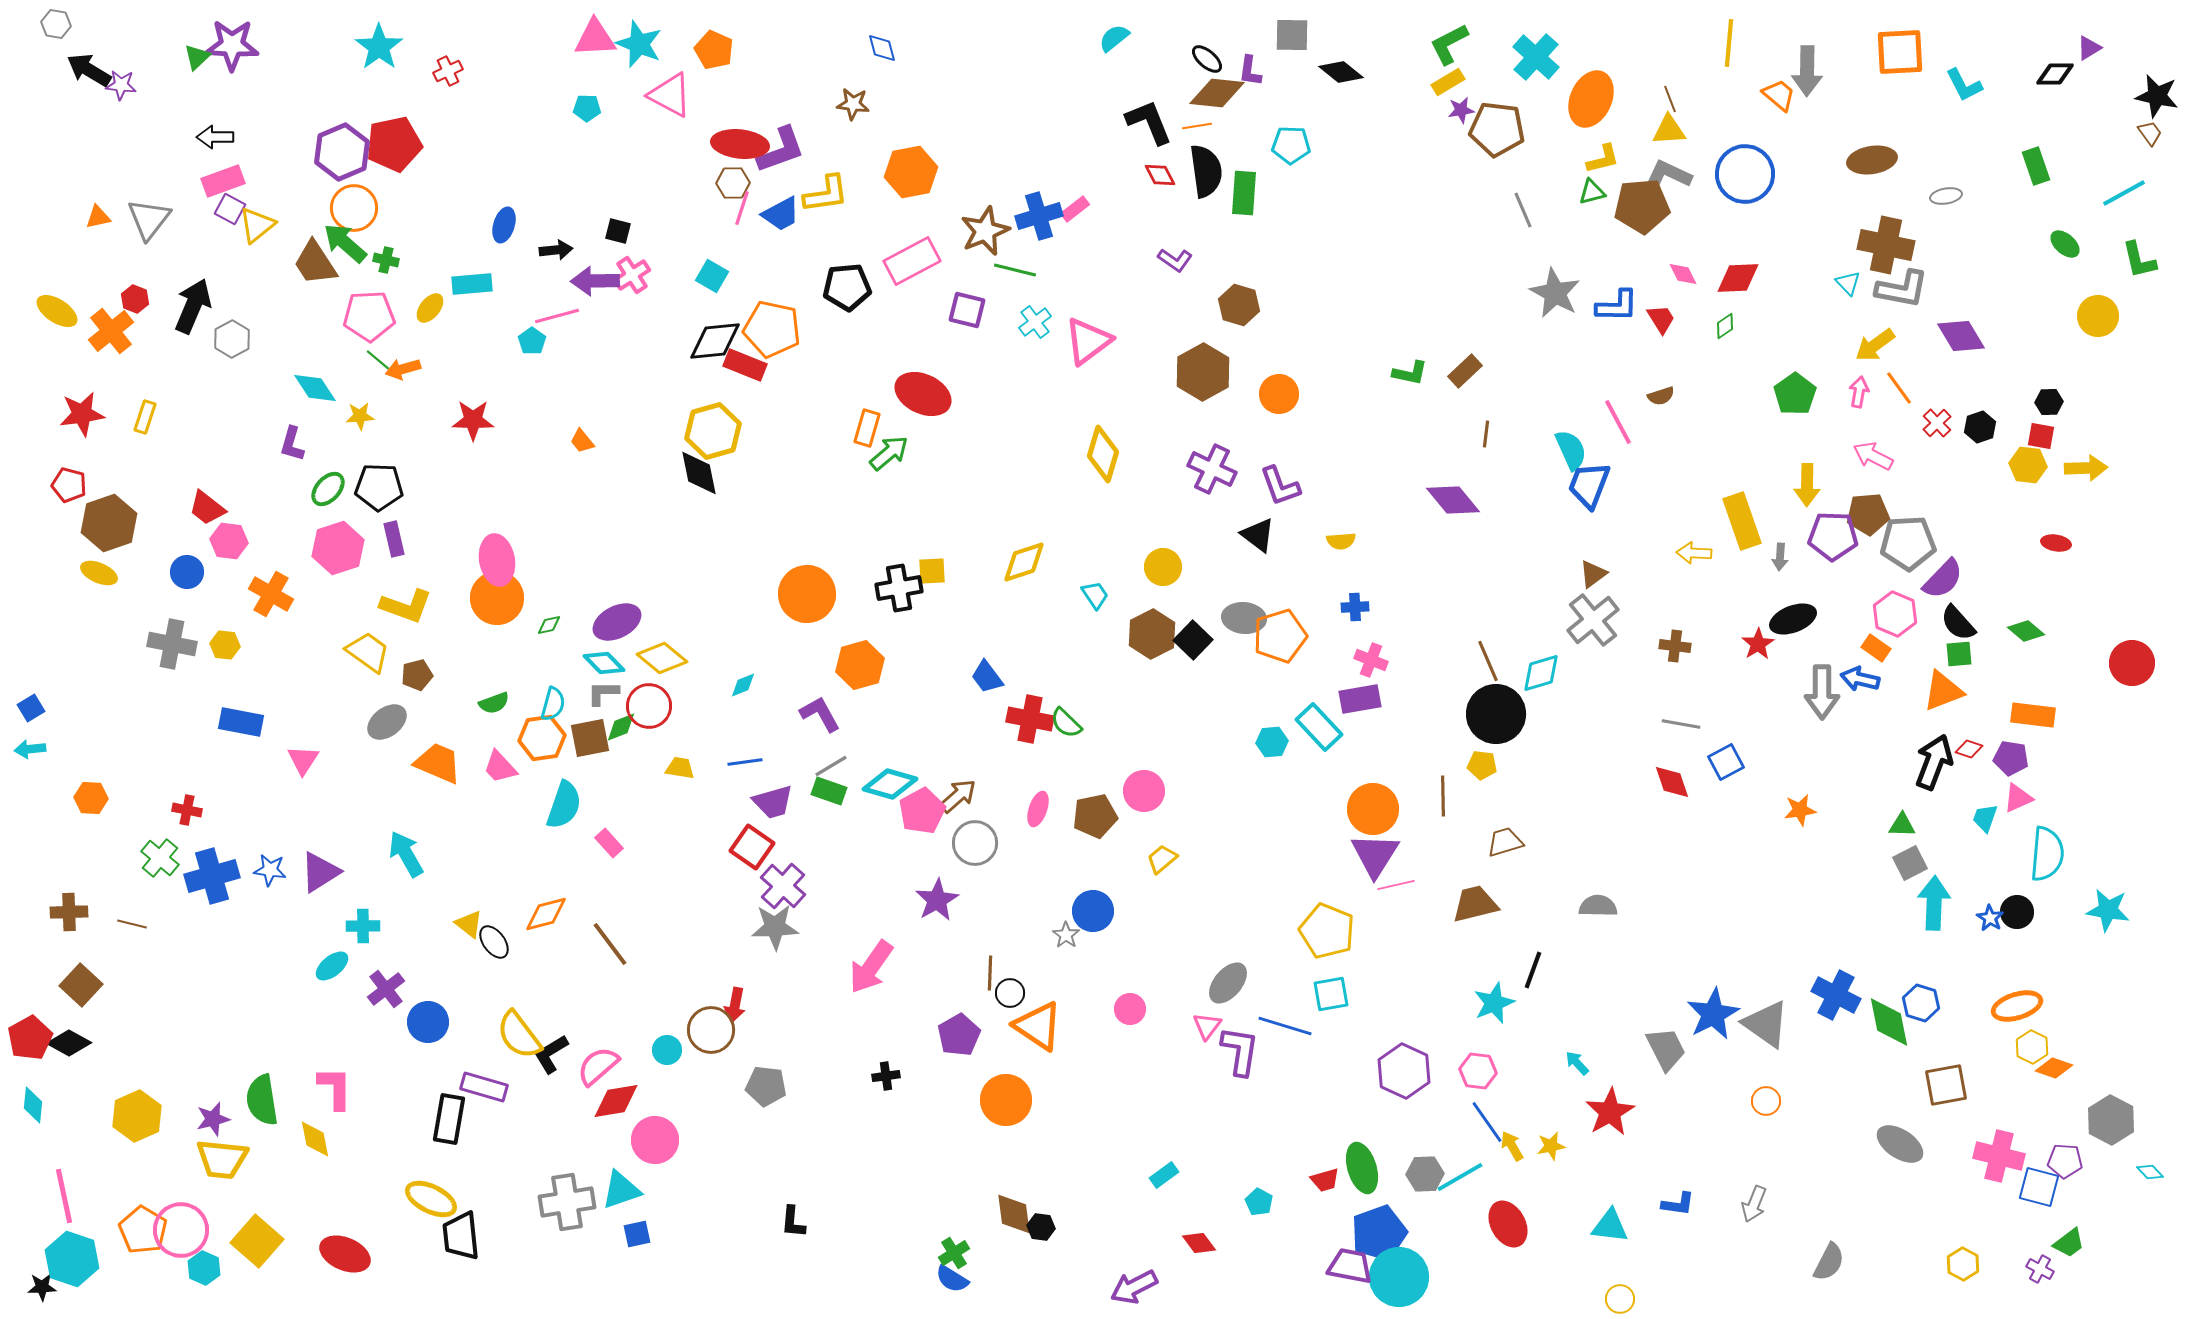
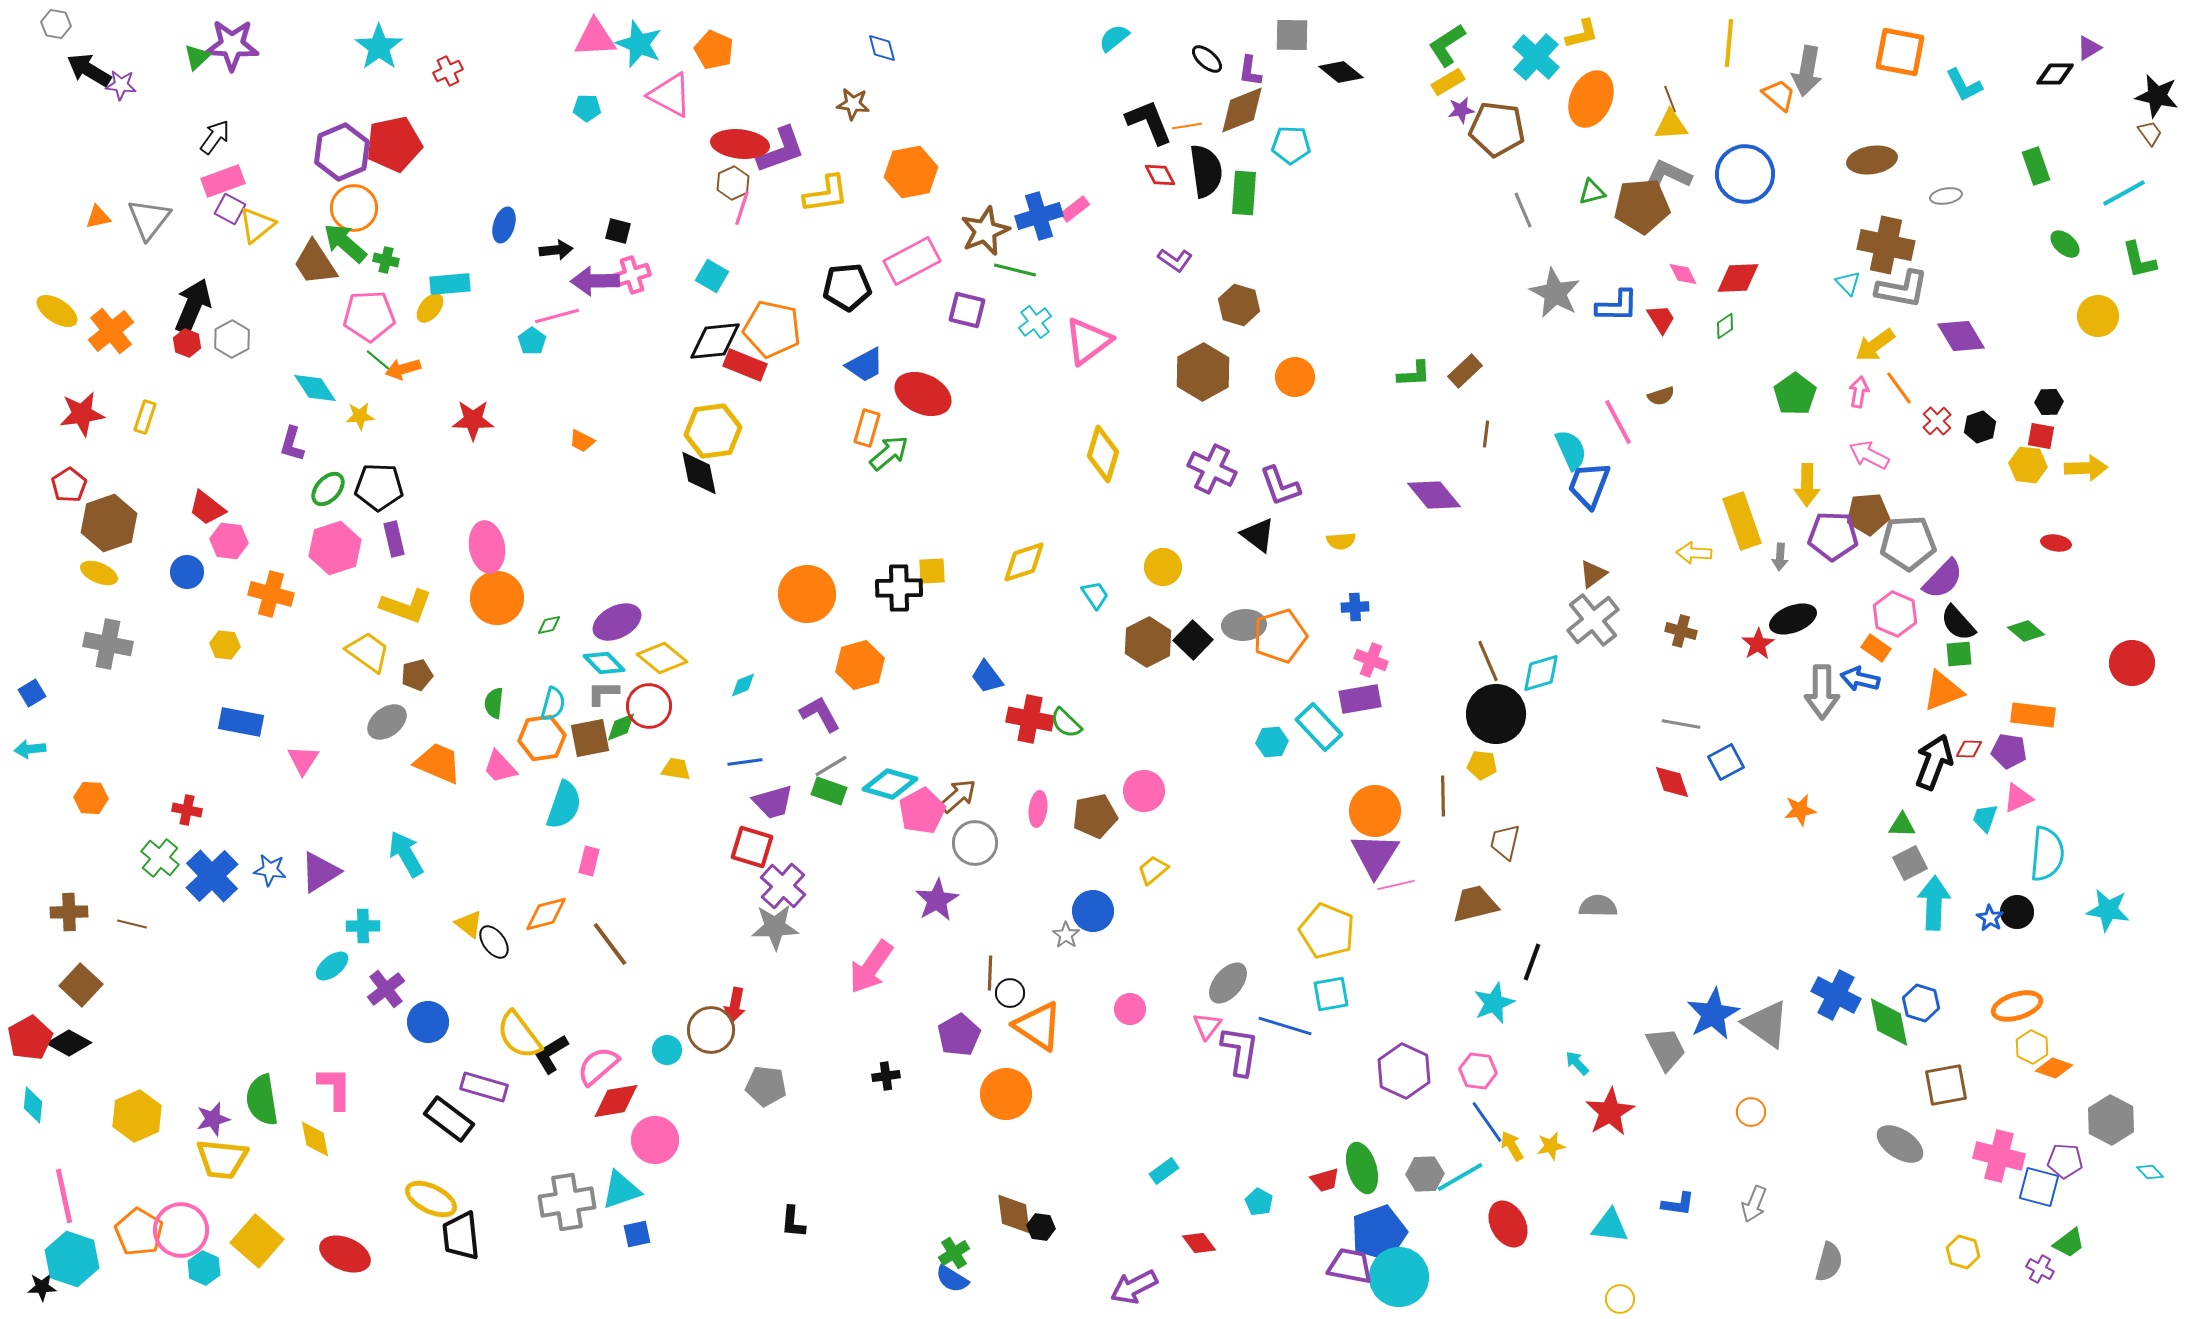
green L-shape at (1449, 44): moved 2 px left, 1 px down; rotated 6 degrees counterclockwise
orange square at (1900, 52): rotated 14 degrees clockwise
gray arrow at (1807, 71): rotated 9 degrees clockwise
brown diamond at (1217, 93): moved 25 px right, 17 px down; rotated 28 degrees counterclockwise
orange line at (1197, 126): moved 10 px left
yellow triangle at (1669, 130): moved 2 px right, 5 px up
black arrow at (215, 137): rotated 126 degrees clockwise
yellow L-shape at (1603, 159): moved 21 px left, 125 px up
brown hexagon at (733, 183): rotated 24 degrees counterclockwise
blue trapezoid at (781, 214): moved 84 px right, 151 px down
pink cross at (632, 275): rotated 15 degrees clockwise
cyan rectangle at (472, 284): moved 22 px left
red hexagon at (135, 299): moved 52 px right, 44 px down
green L-shape at (1410, 373): moved 4 px right, 1 px down; rotated 15 degrees counterclockwise
orange circle at (1279, 394): moved 16 px right, 17 px up
red cross at (1937, 423): moved 2 px up
yellow hexagon at (713, 431): rotated 8 degrees clockwise
orange trapezoid at (582, 441): rotated 24 degrees counterclockwise
pink arrow at (1873, 456): moved 4 px left, 1 px up
red pentagon at (69, 485): rotated 24 degrees clockwise
purple diamond at (1453, 500): moved 19 px left, 5 px up
pink hexagon at (338, 548): moved 3 px left
pink ellipse at (497, 560): moved 10 px left, 13 px up
black cross at (899, 588): rotated 9 degrees clockwise
orange cross at (271, 594): rotated 15 degrees counterclockwise
gray ellipse at (1244, 618): moved 7 px down; rotated 9 degrees counterclockwise
brown hexagon at (1152, 634): moved 4 px left, 8 px down
gray cross at (172, 644): moved 64 px left
brown cross at (1675, 646): moved 6 px right, 15 px up; rotated 8 degrees clockwise
green semicircle at (494, 703): rotated 116 degrees clockwise
blue square at (31, 708): moved 1 px right, 15 px up
red diamond at (1969, 749): rotated 16 degrees counterclockwise
purple pentagon at (2011, 758): moved 2 px left, 7 px up
yellow trapezoid at (680, 768): moved 4 px left, 1 px down
pink ellipse at (1038, 809): rotated 12 degrees counterclockwise
orange circle at (1373, 809): moved 2 px right, 2 px down
brown trapezoid at (1505, 842): rotated 60 degrees counterclockwise
pink rectangle at (609, 843): moved 20 px left, 18 px down; rotated 56 degrees clockwise
red square at (752, 847): rotated 18 degrees counterclockwise
yellow trapezoid at (1162, 859): moved 9 px left, 11 px down
blue cross at (212, 876): rotated 28 degrees counterclockwise
black line at (1533, 970): moved 1 px left, 8 px up
orange circle at (1006, 1100): moved 6 px up
orange circle at (1766, 1101): moved 15 px left, 11 px down
black rectangle at (449, 1119): rotated 63 degrees counterclockwise
cyan rectangle at (1164, 1175): moved 4 px up
orange pentagon at (143, 1230): moved 4 px left, 2 px down
gray semicircle at (1829, 1262): rotated 12 degrees counterclockwise
yellow hexagon at (1963, 1264): moved 12 px up; rotated 12 degrees counterclockwise
